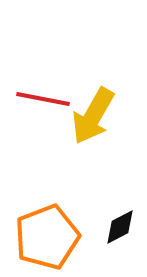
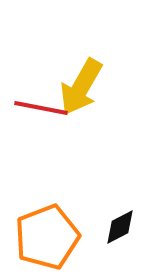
red line: moved 2 px left, 9 px down
yellow arrow: moved 12 px left, 29 px up
